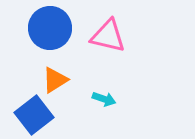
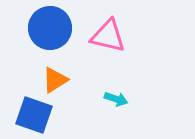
cyan arrow: moved 12 px right
blue square: rotated 33 degrees counterclockwise
